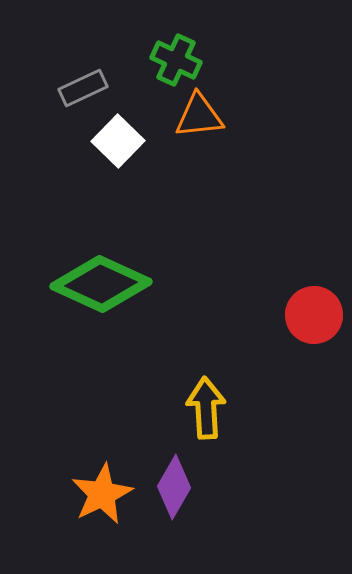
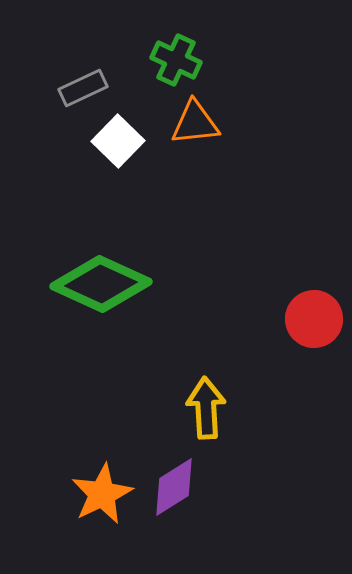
orange triangle: moved 4 px left, 7 px down
red circle: moved 4 px down
purple diamond: rotated 28 degrees clockwise
